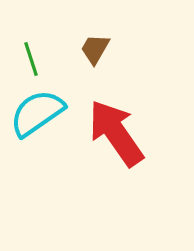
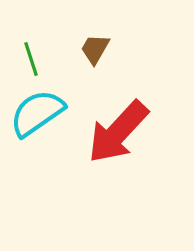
red arrow: moved 2 px right, 1 px up; rotated 102 degrees counterclockwise
